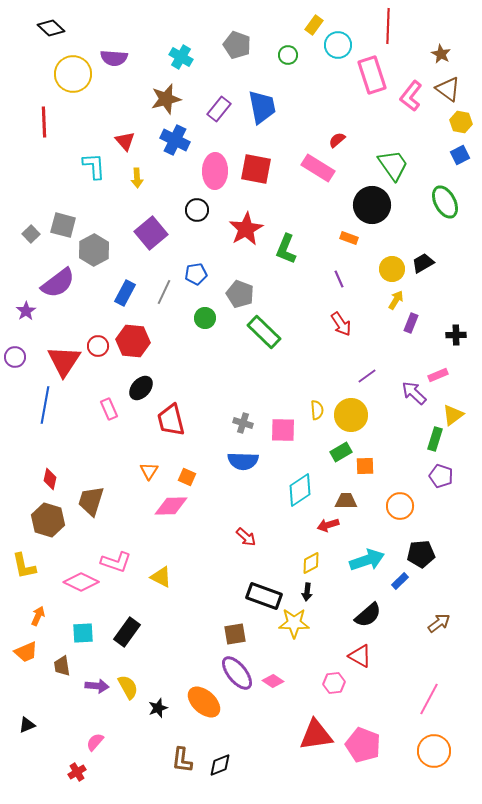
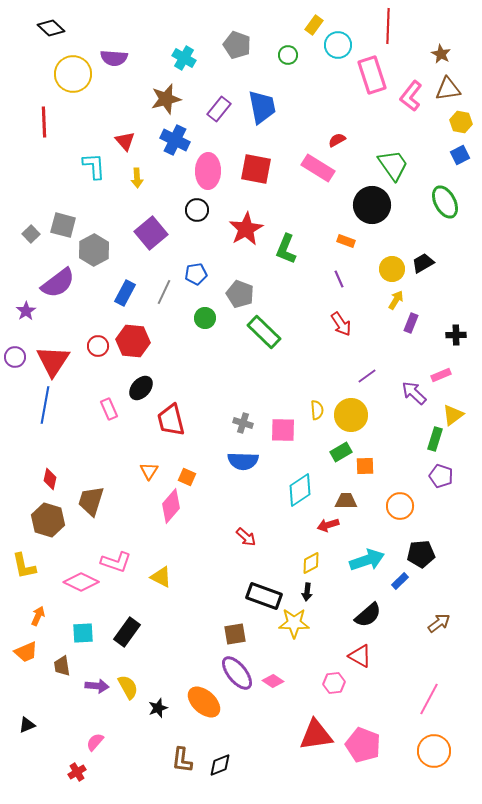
cyan cross at (181, 57): moved 3 px right, 1 px down
brown triangle at (448, 89): rotated 44 degrees counterclockwise
red semicircle at (337, 140): rotated 12 degrees clockwise
pink ellipse at (215, 171): moved 7 px left
orange rectangle at (349, 238): moved 3 px left, 3 px down
red triangle at (64, 361): moved 11 px left
pink rectangle at (438, 375): moved 3 px right
pink diamond at (171, 506): rotated 48 degrees counterclockwise
